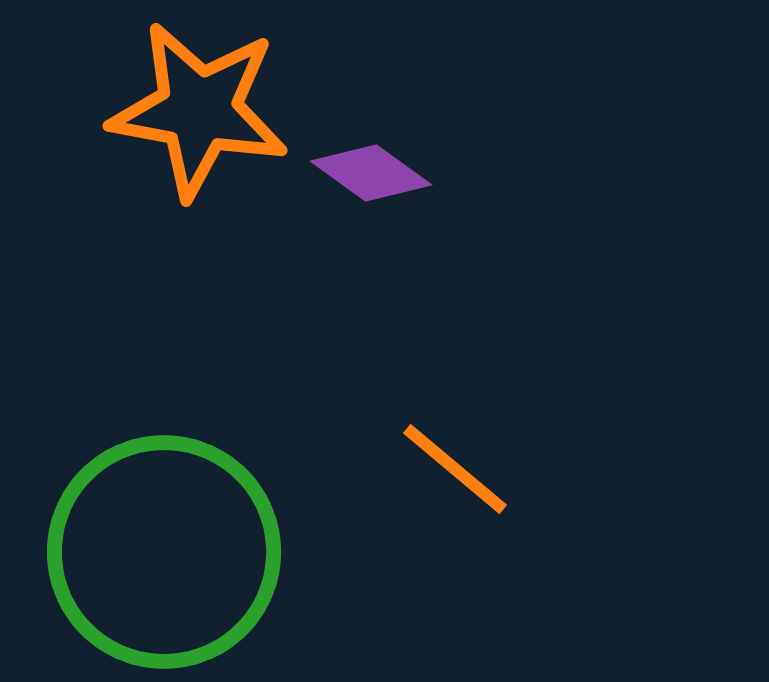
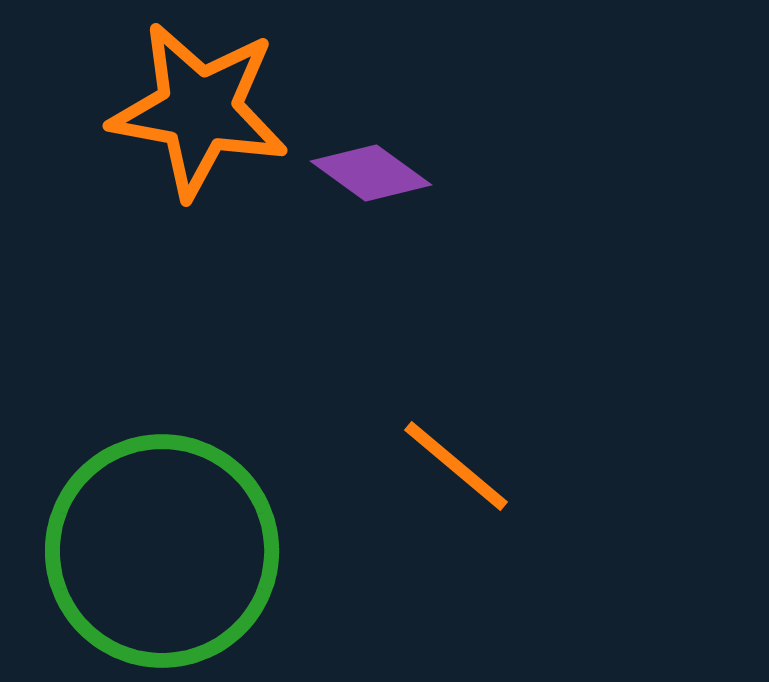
orange line: moved 1 px right, 3 px up
green circle: moved 2 px left, 1 px up
